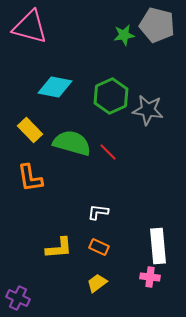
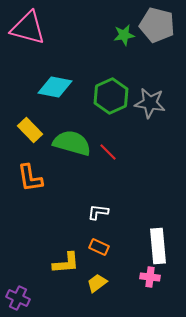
pink triangle: moved 2 px left, 1 px down
gray star: moved 2 px right, 7 px up
yellow L-shape: moved 7 px right, 15 px down
